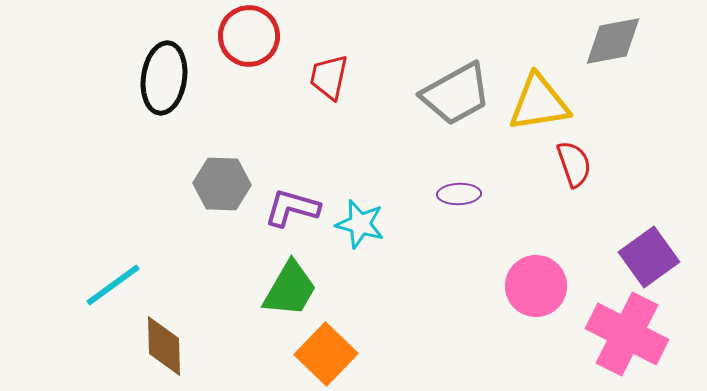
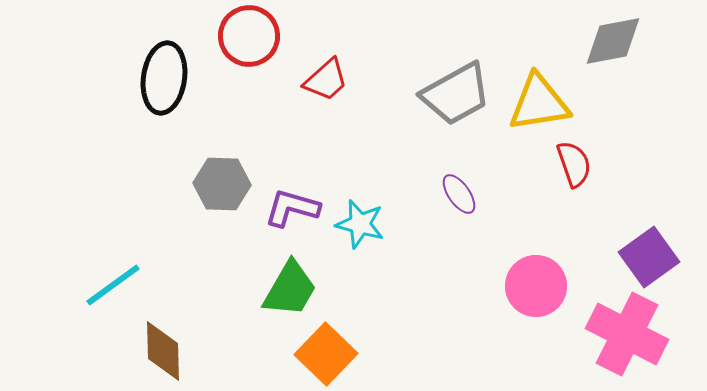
red trapezoid: moved 3 px left, 3 px down; rotated 144 degrees counterclockwise
purple ellipse: rotated 57 degrees clockwise
brown diamond: moved 1 px left, 5 px down
